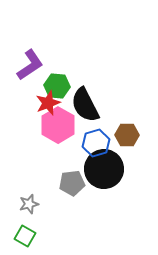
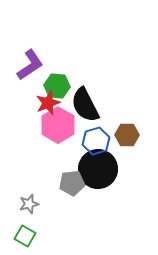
blue hexagon: moved 2 px up
black circle: moved 6 px left
